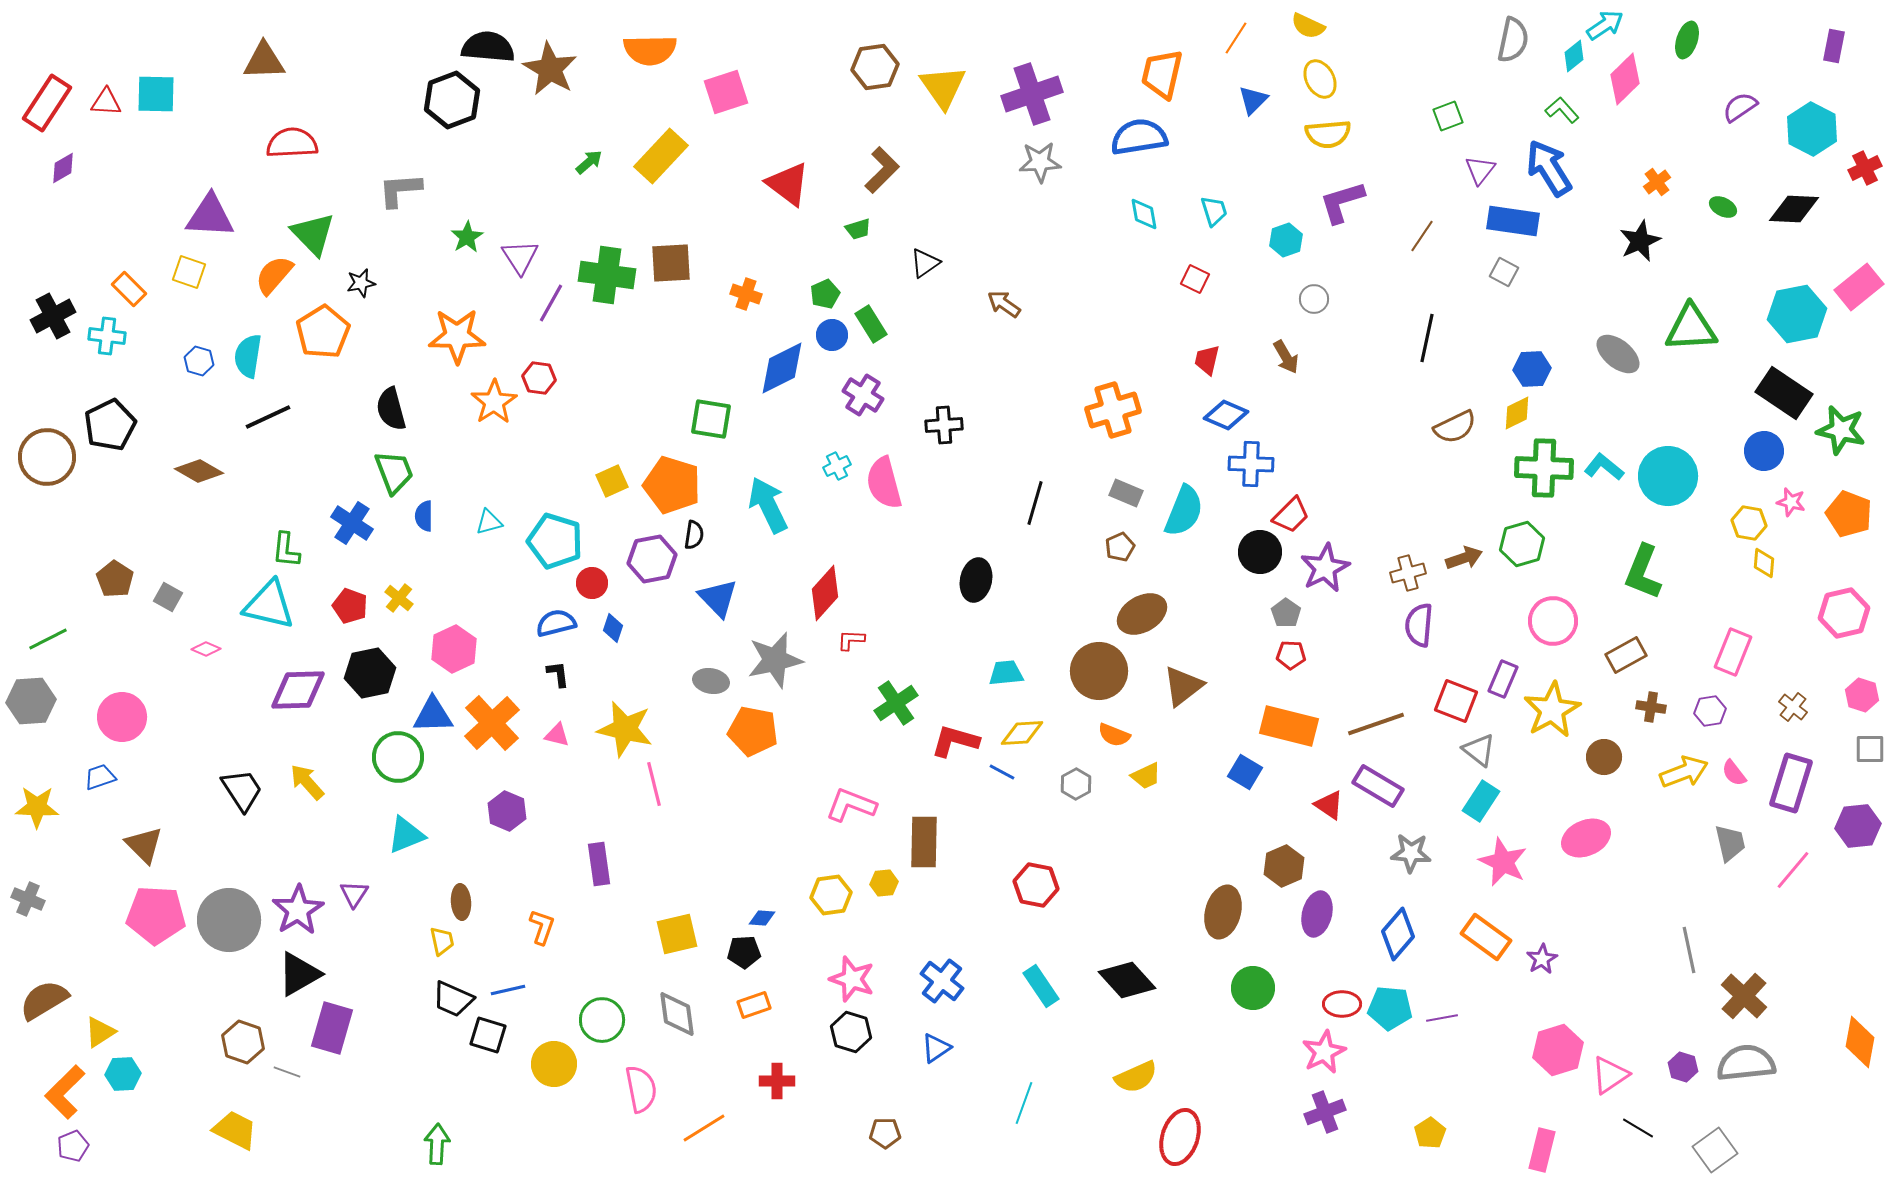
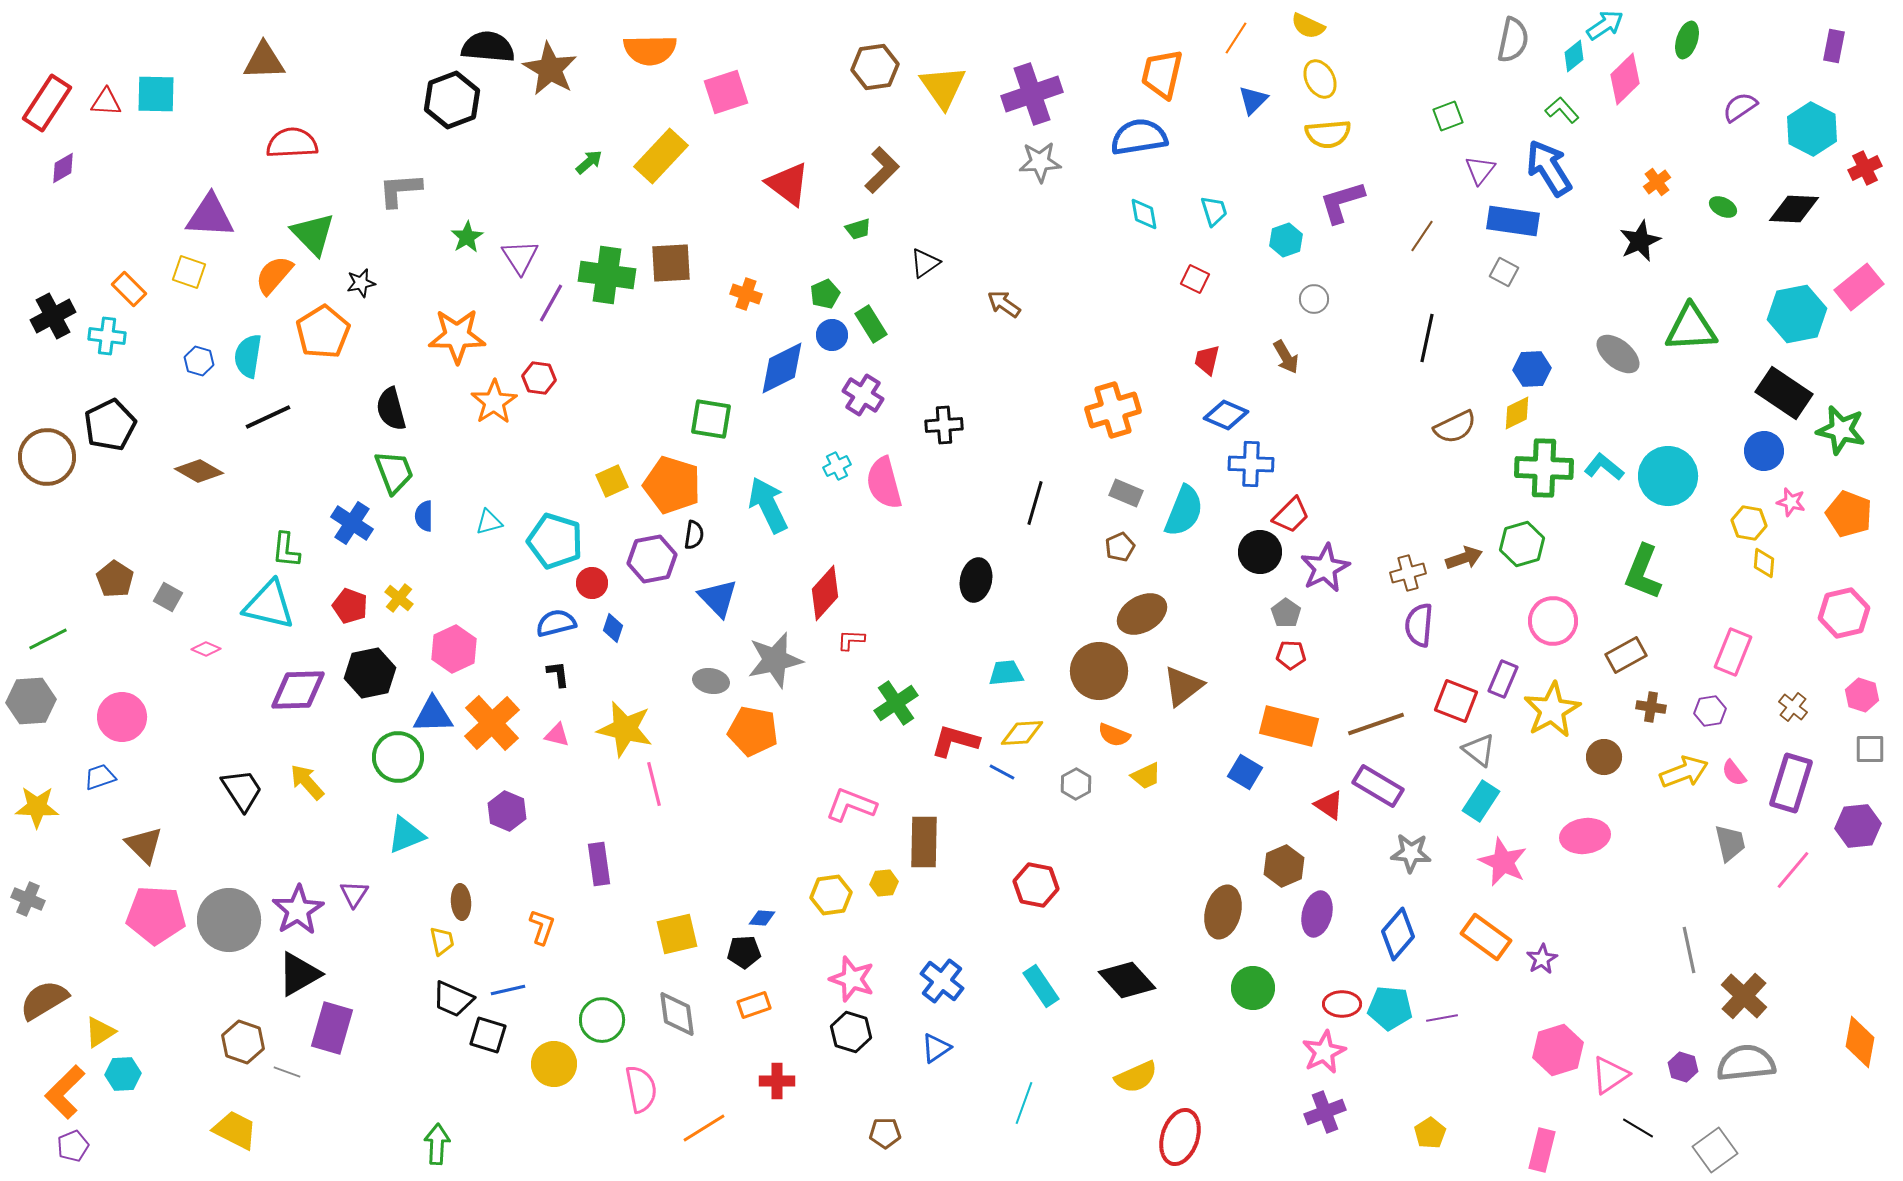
pink ellipse at (1586, 838): moved 1 px left, 2 px up; rotated 15 degrees clockwise
